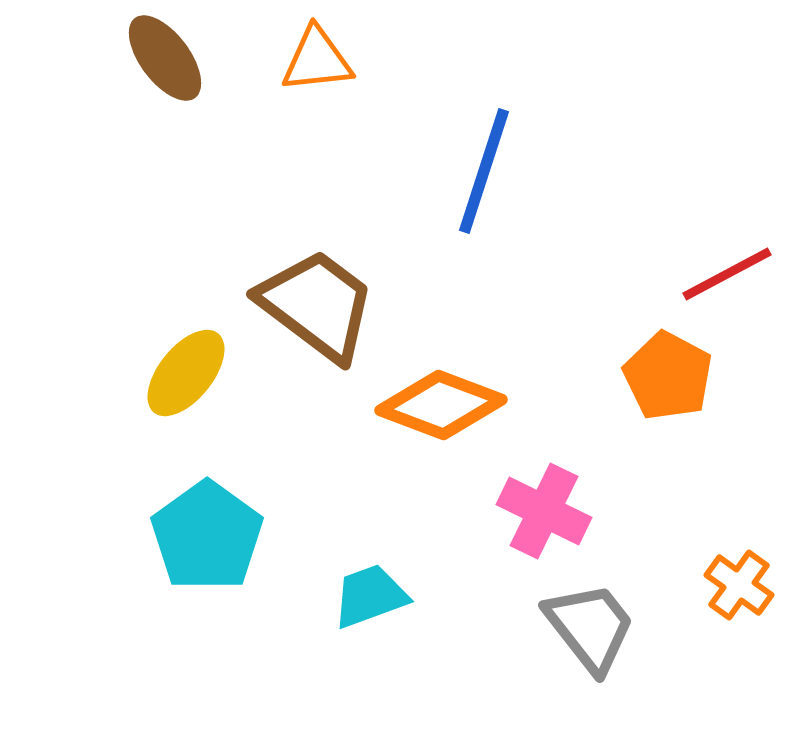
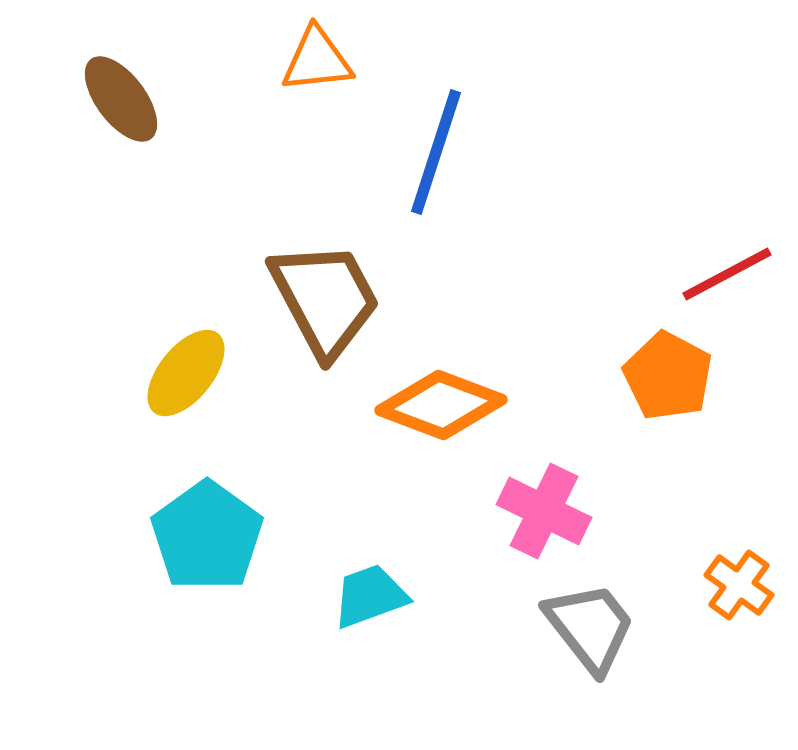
brown ellipse: moved 44 px left, 41 px down
blue line: moved 48 px left, 19 px up
brown trapezoid: moved 8 px right, 6 px up; rotated 25 degrees clockwise
